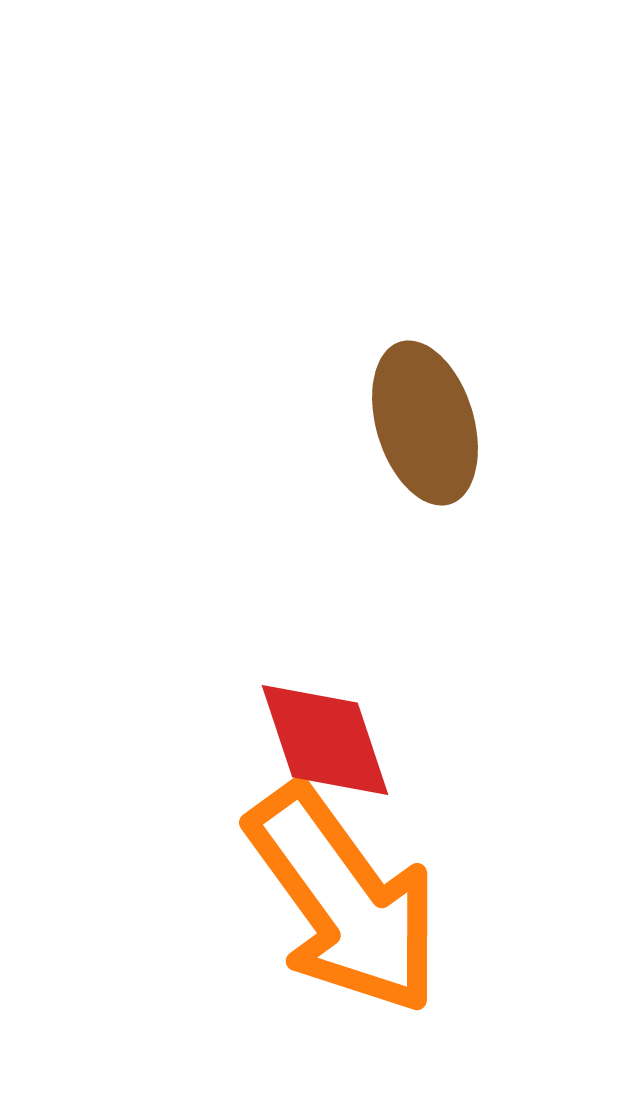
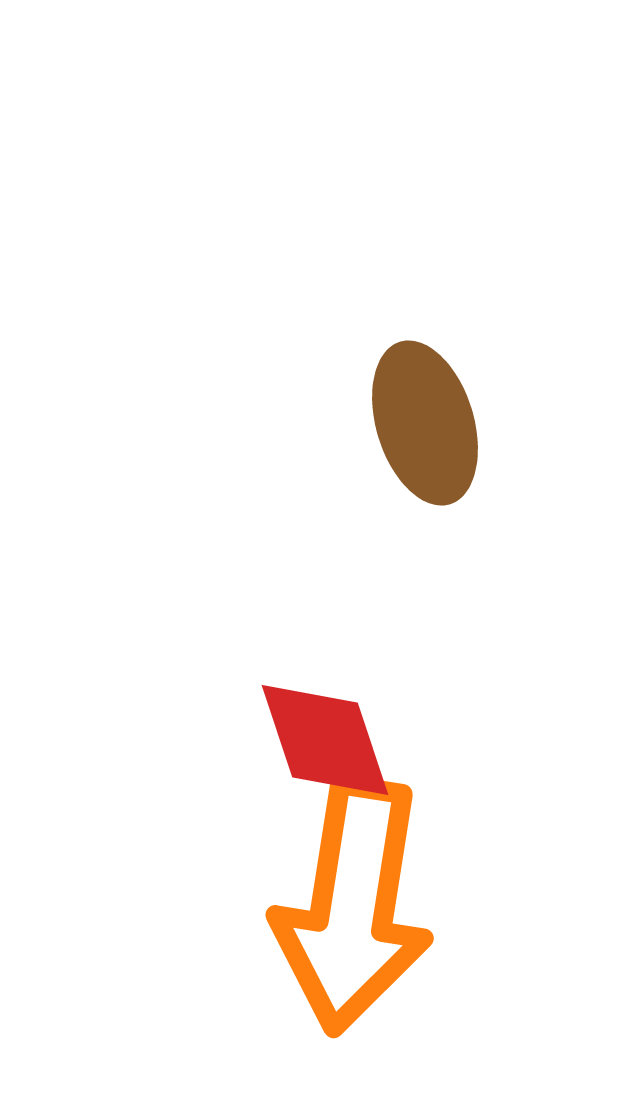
orange arrow: moved 9 px right, 6 px down; rotated 45 degrees clockwise
